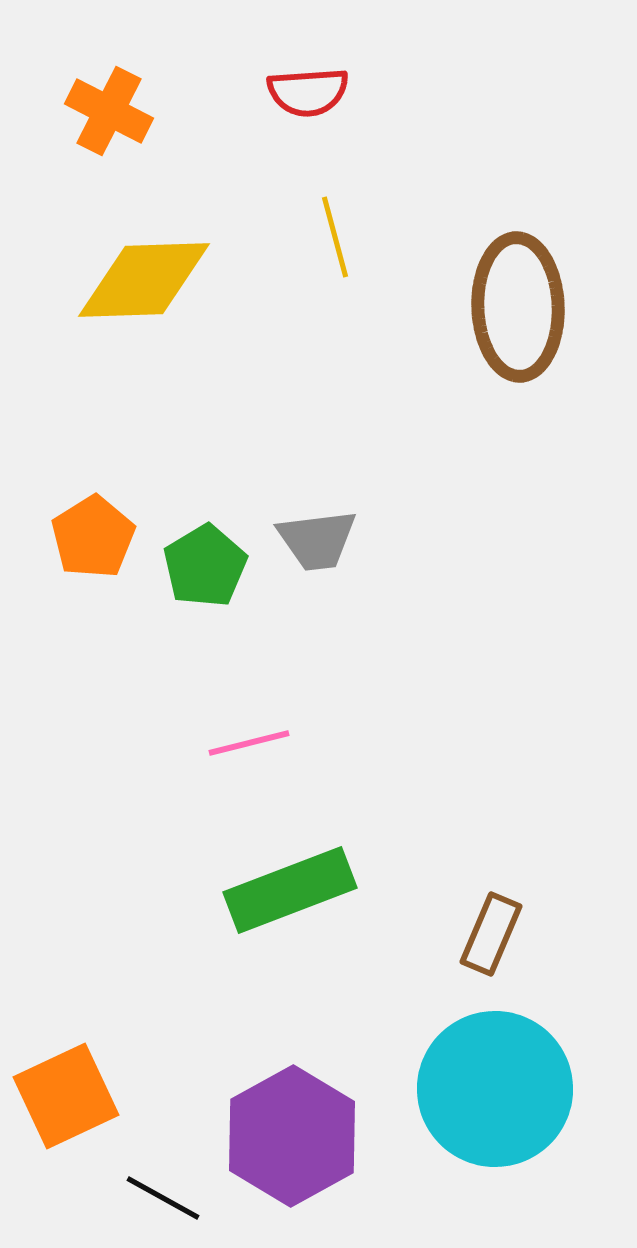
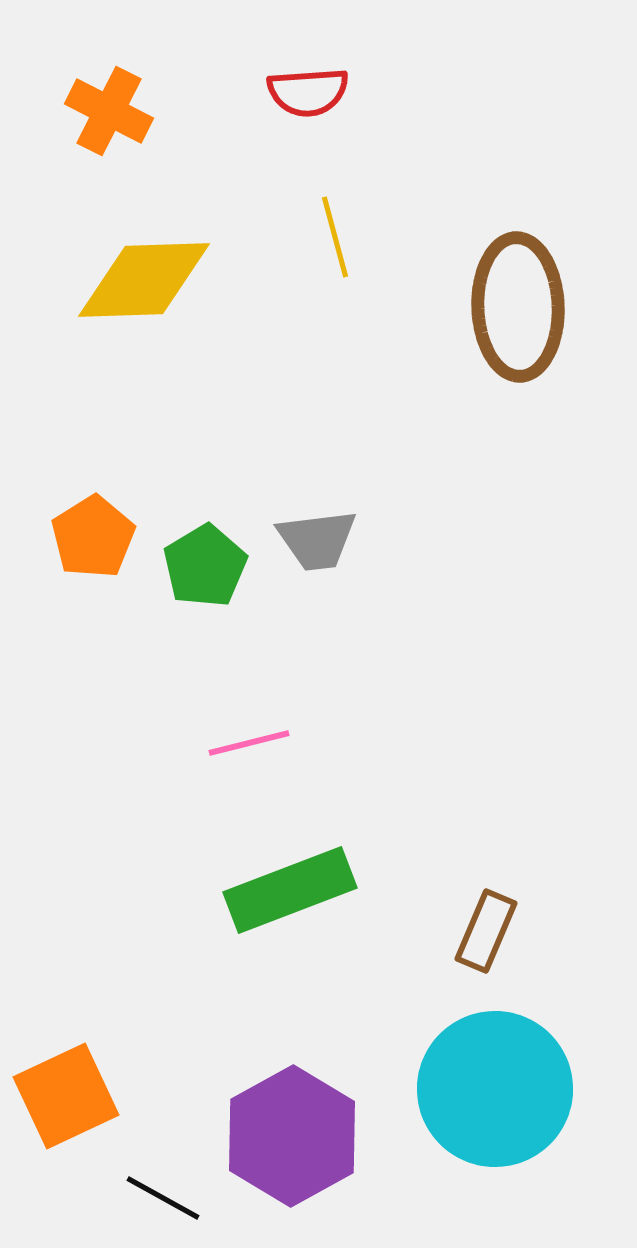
brown rectangle: moved 5 px left, 3 px up
